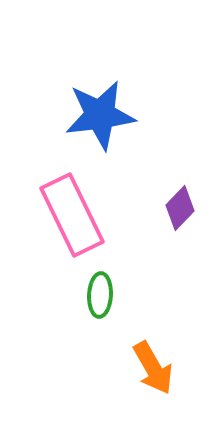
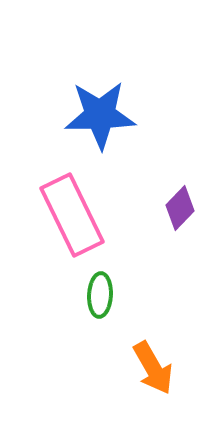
blue star: rotated 6 degrees clockwise
